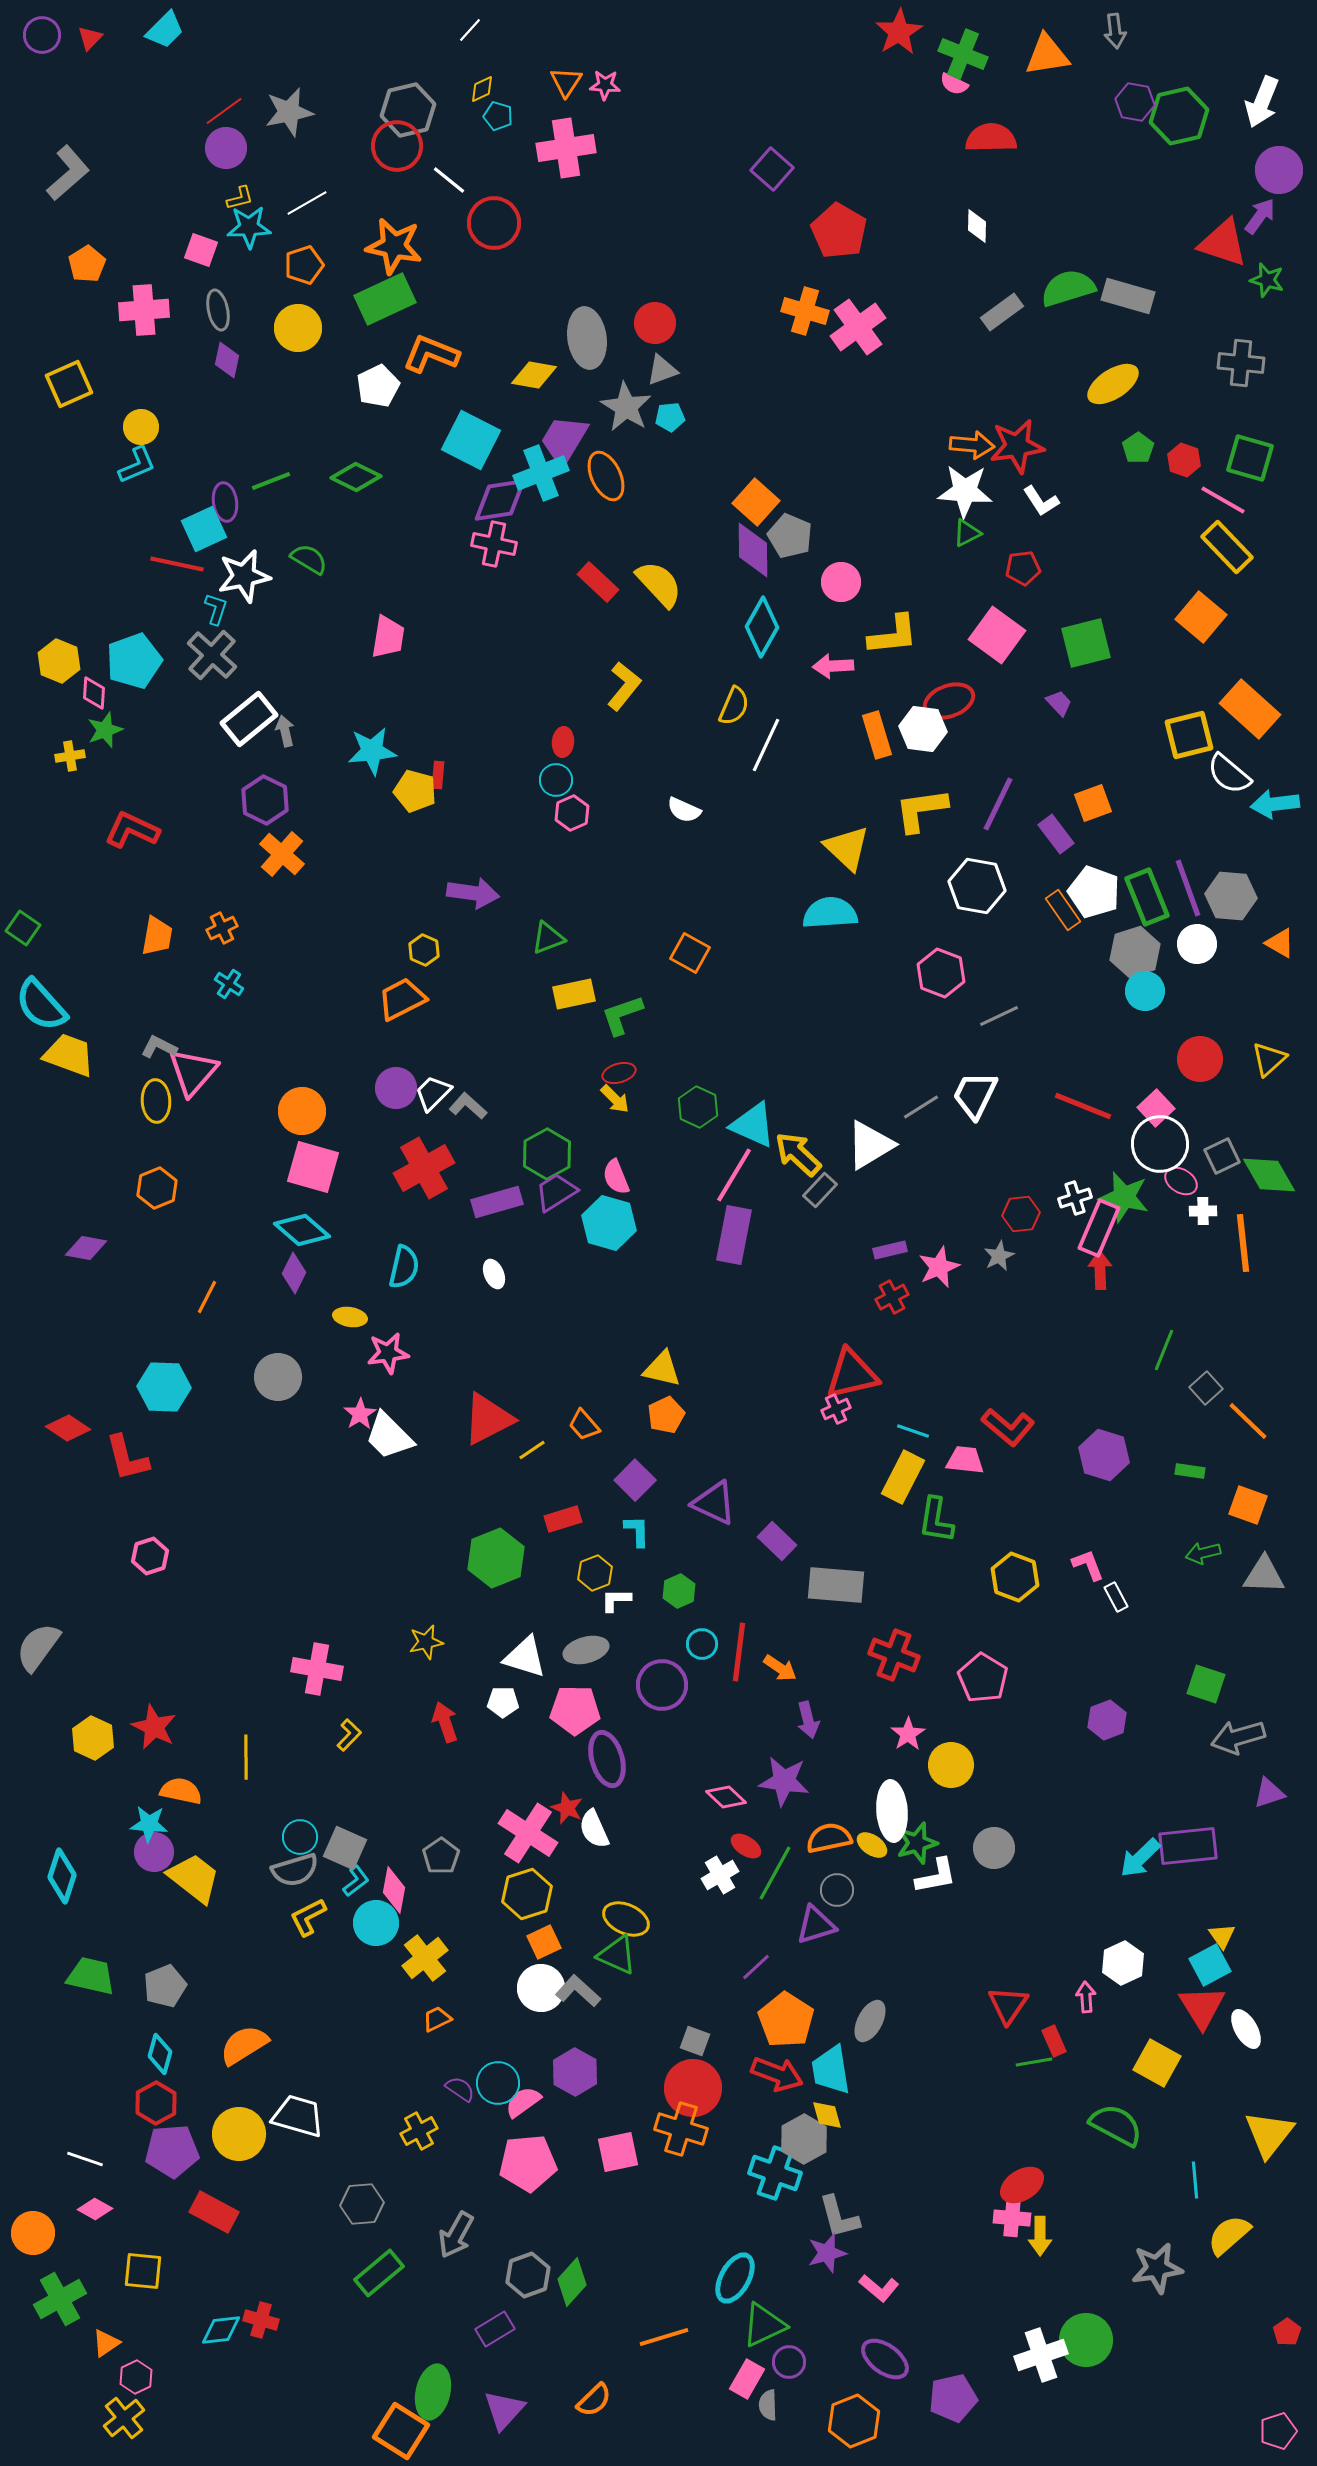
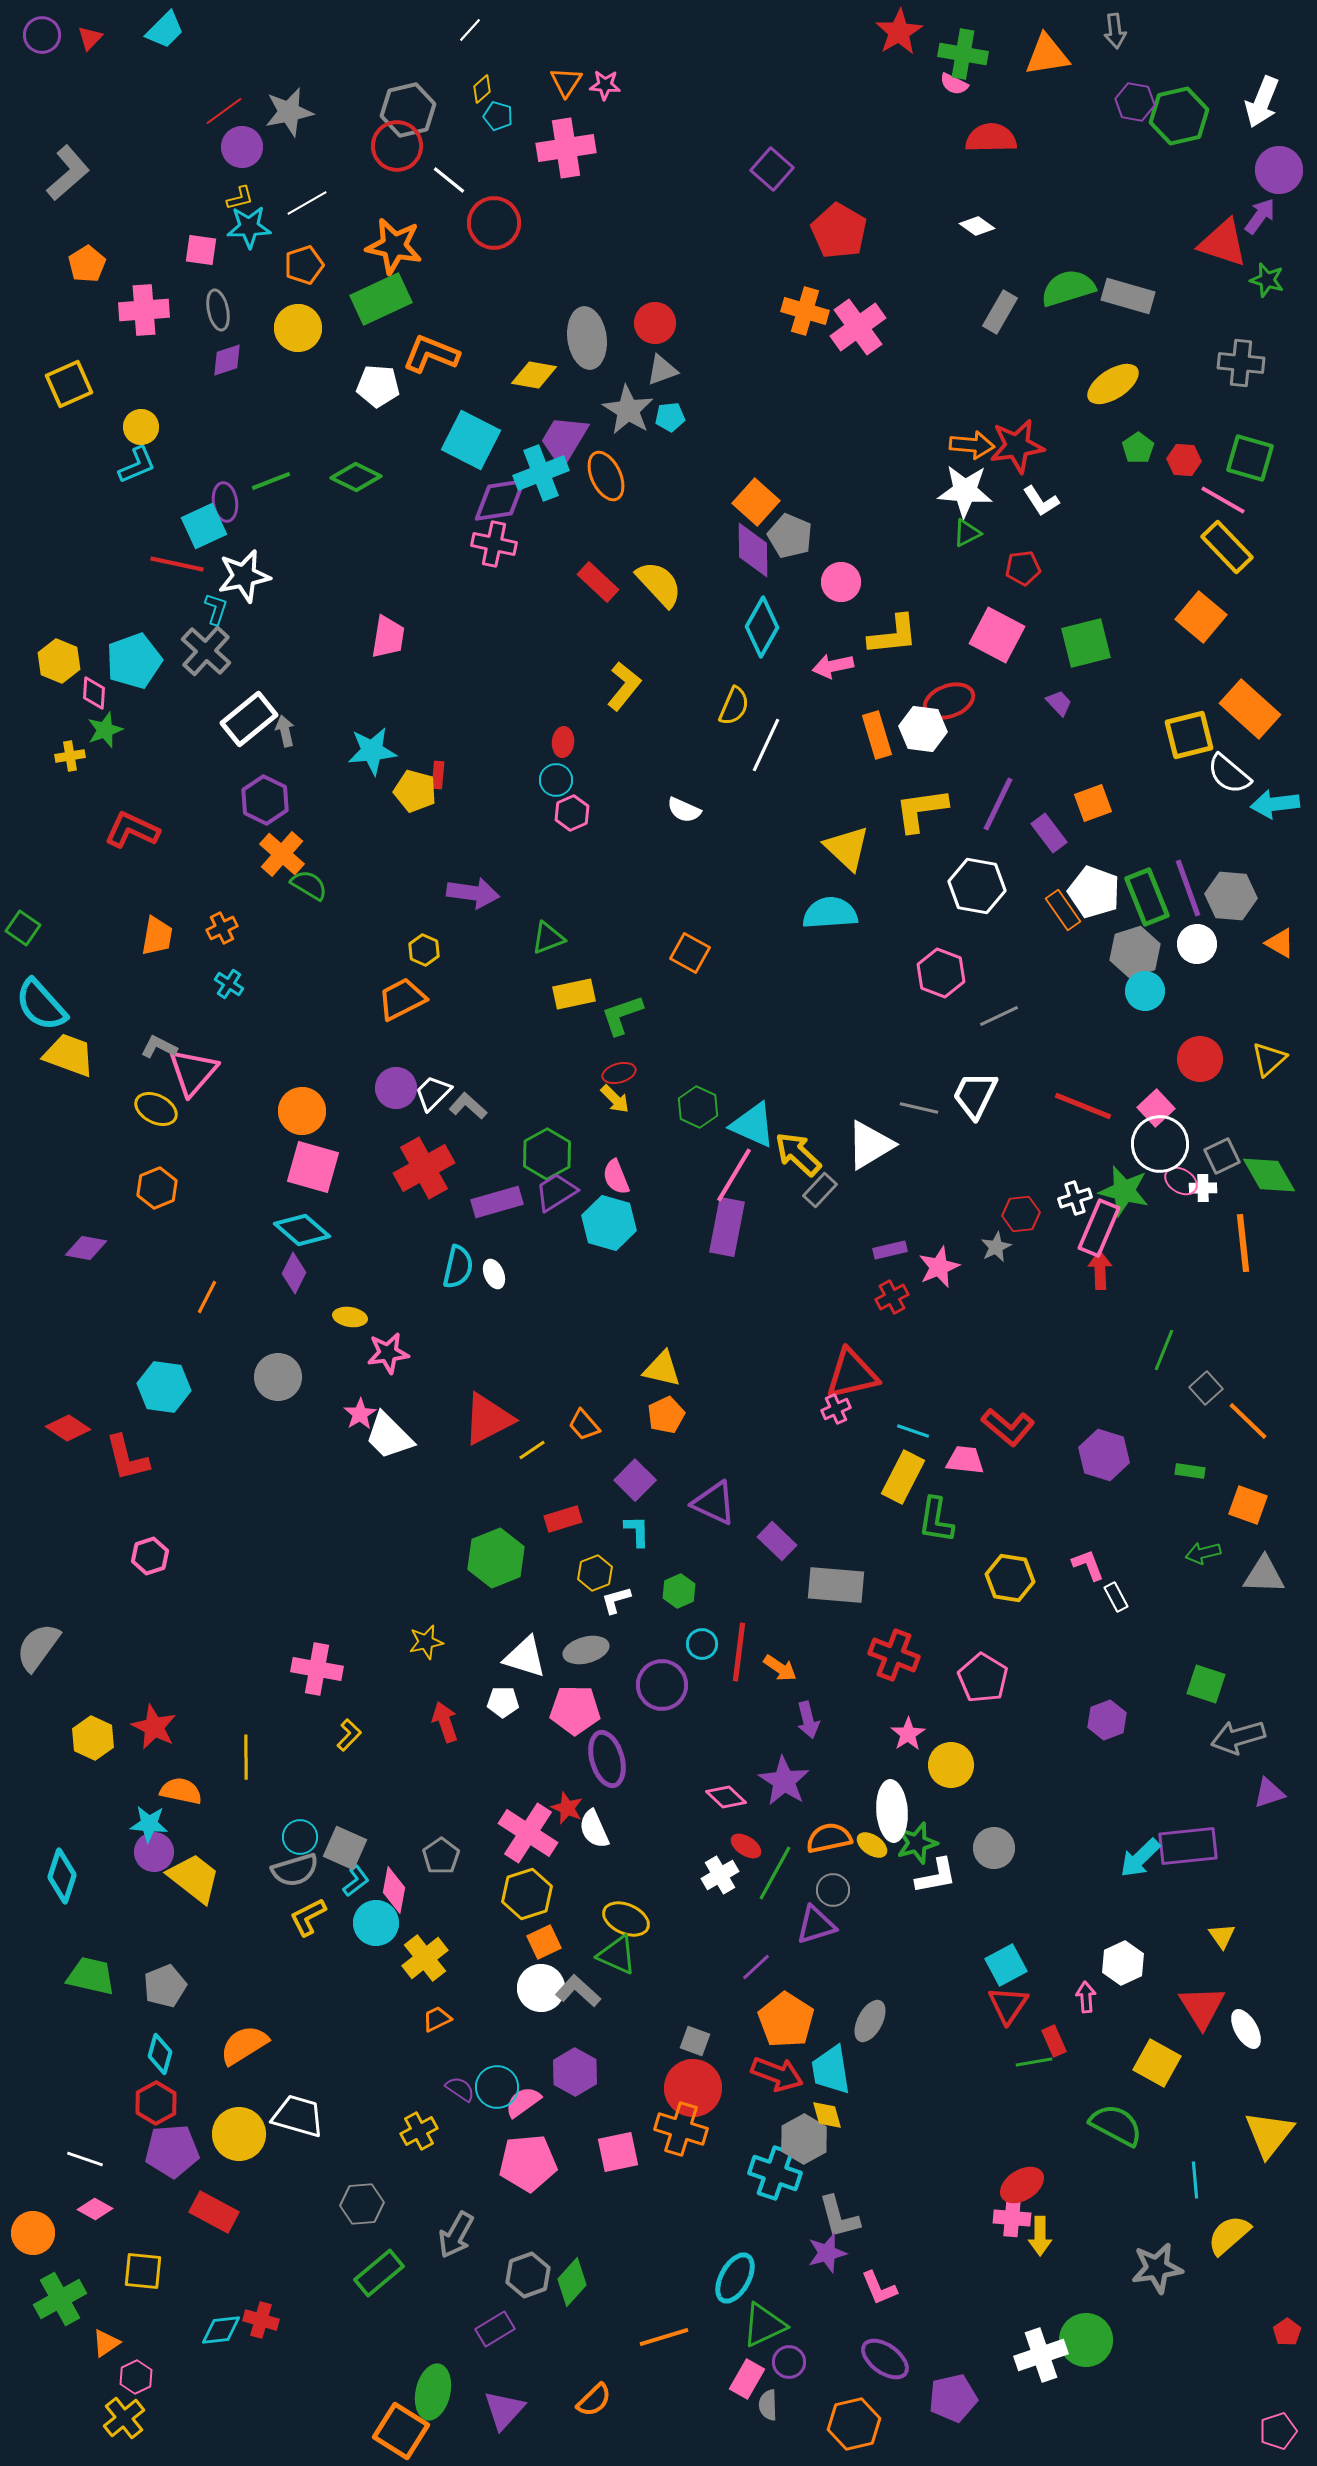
green cross at (963, 54): rotated 12 degrees counterclockwise
yellow diamond at (482, 89): rotated 16 degrees counterclockwise
purple circle at (226, 148): moved 16 px right, 1 px up
white diamond at (977, 226): rotated 56 degrees counterclockwise
pink square at (201, 250): rotated 12 degrees counterclockwise
green rectangle at (385, 299): moved 4 px left
gray rectangle at (1002, 312): moved 2 px left; rotated 24 degrees counterclockwise
purple diamond at (227, 360): rotated 60 degrees clockwise
white pentagon at (378, 386): rotated 30 degrees clockwise
gray star at (626, 407): moved 2 px right, 3 px down
red hexagon at (1184, 460): rotated 16 degrees counterclockwise
cyan square at (204, 529): moved 3 px up
green semicircle at (309, 559): moved 326 px down
pink square at (997, 635): rotated 8 degrees counterclockwise
gray cross at (212, 655): moved 6 px left, 4 px up
pink arrow at (833, 666): rotated 9 degrees counterclockwise
purple rectangle at (1056, 834): moved 7 px left, 1 px up
yellow ellipse at (156, 1101): moved 8 px down; rotated 60 degrees counterclockwise
gray line at (921, 1107): moved 2 px left, 1 px down; rotated 45 degrees clockwise
green star at (1124, 1197): moved 6 px up
white cross at (1203, 1211): moved 23 px up
purple rectangle at (734, 1235): moved 7 px left, 8 px up
gray star at (999, 1256): moved 3 px left, 9 px up
cyan semicircle at (404, 1267): moved 54 px right
cyan hexagon at (164, 1387): rotated 6 degrees clockwise
yellow hexagon at (1015, 1577): moved 5 px left, 1 px down; rotated 12 degrees counterclockwise
white L-shape at (616, 1600): rotated 16 degrees counterclockwise
purple star at (784, 1781): rotated 24 degrees clockwise
gray circle at (837, 1890): moved 4 px left
cyan square at (1210, 1965): moved 204 px left
cyan circle at (498, 2083): moved 1 px left, 4 px down
pink L-shape at (879, 2288): rotated 27 degrees clockwise
orange hexagon at (854, 2421): moved 3 px down; rotated 9 degrees clockwise
